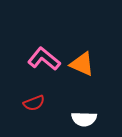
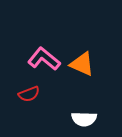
red semicircle: moved 5 px left, 9 px up
